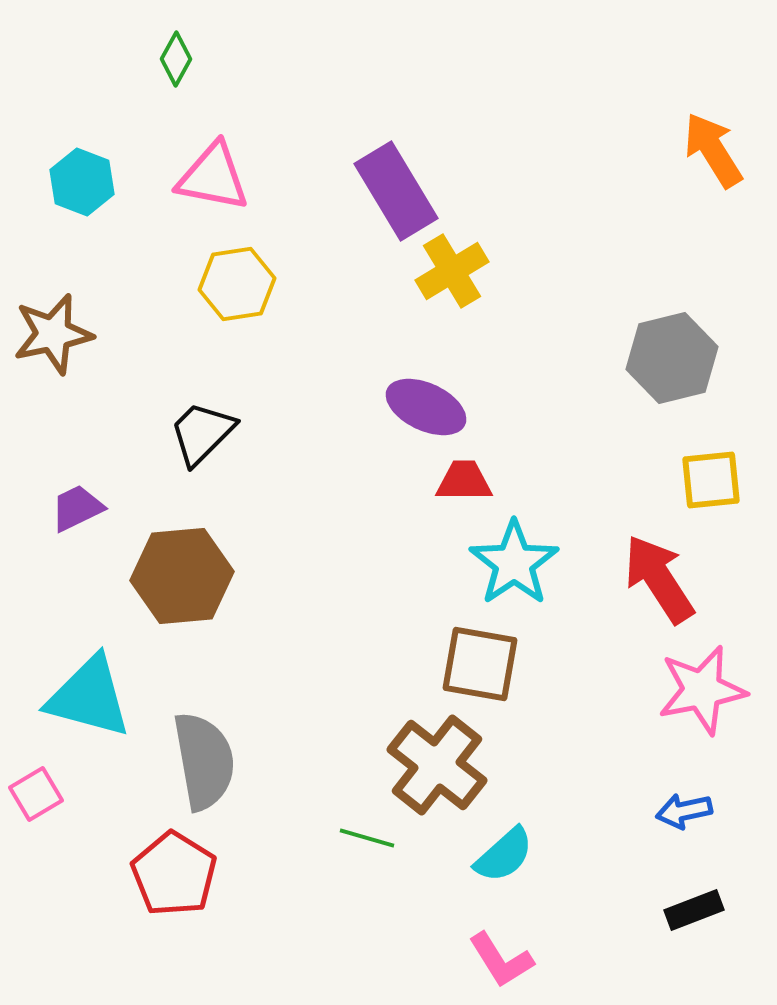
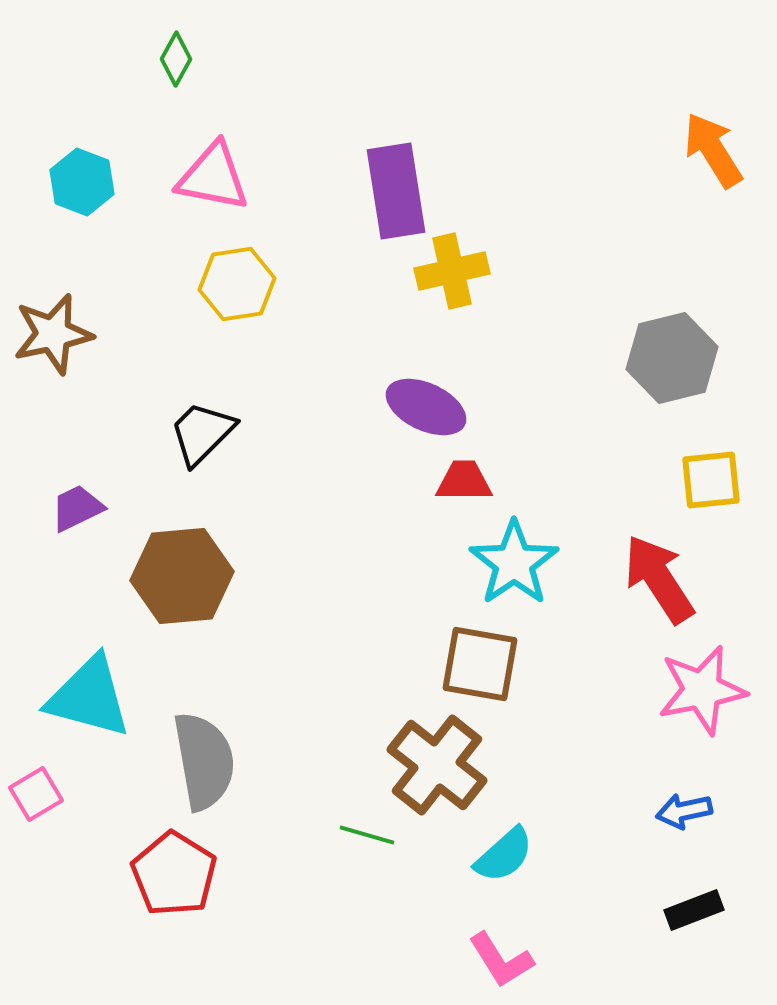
purple rectangle: rotated 22 degrees clockwise
yellow cross: rotated 18 degrees clockwise
green line: moved 3 px up
